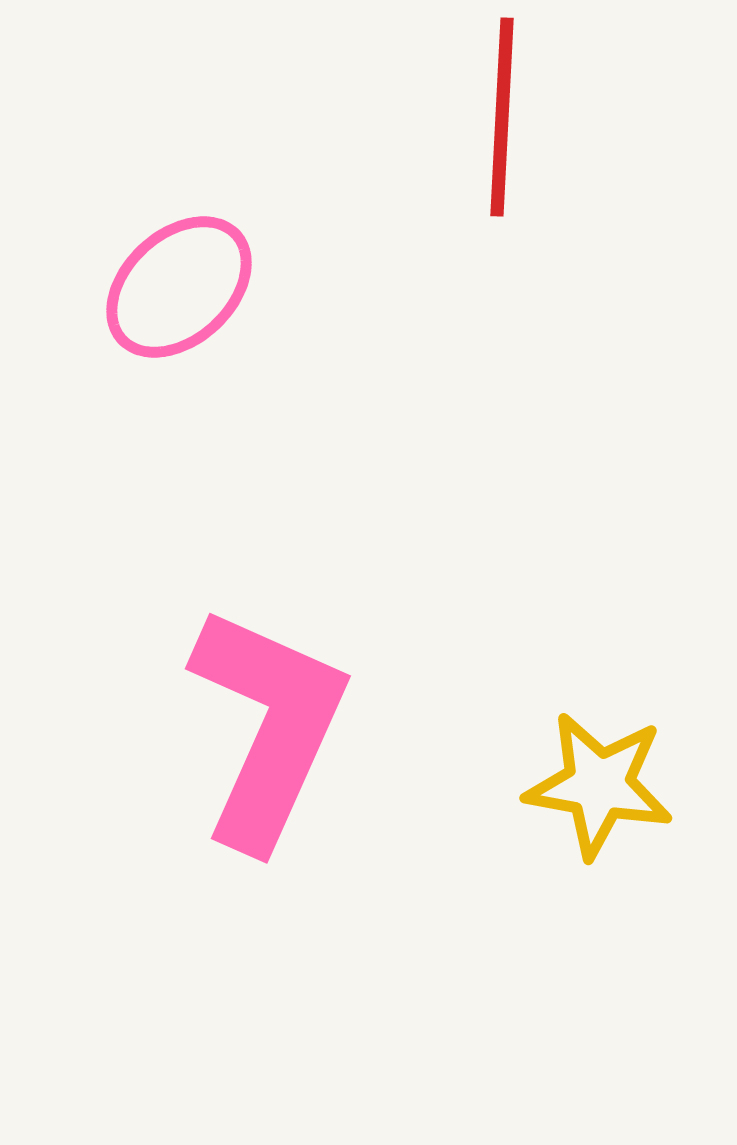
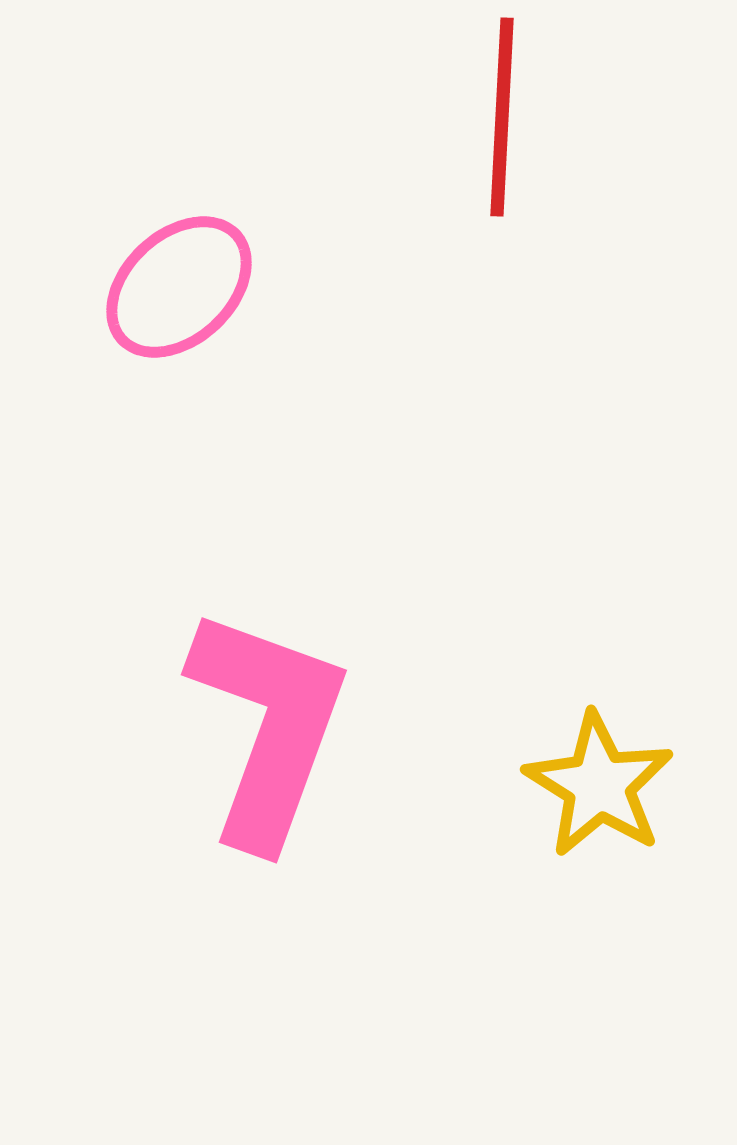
pink L-shape: rotated 4 degrees counterclockwise
yellow star: rotated 22 degrees clockwise
